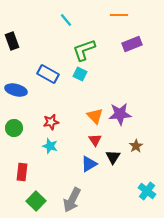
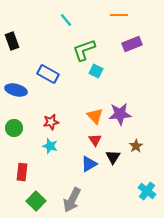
cyan square: moved 16 px right, 3 px up
